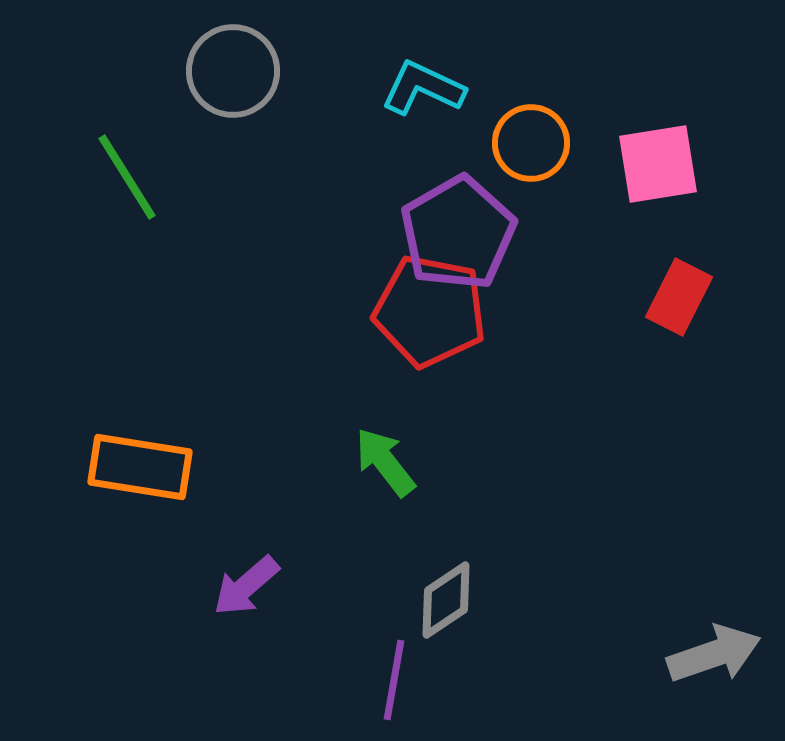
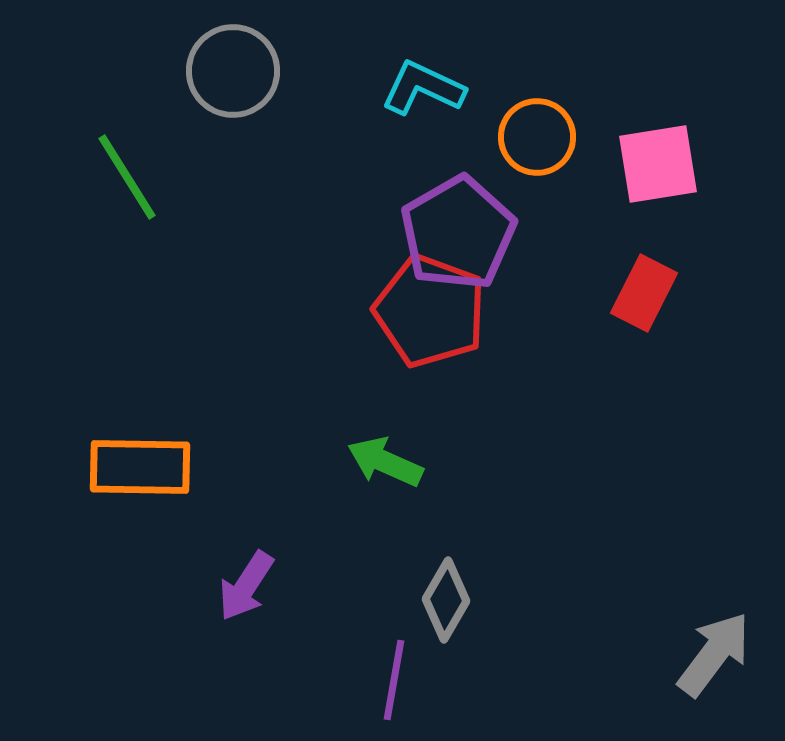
orange circle: moved 6 px right, 6 px up
red rectangle: moved 35 px left, 4 px up
red pentagon: rotated 9 degrees clockwise
green arrow: rotated 28 degrees counterclockwise
orange rectangle: rotated 8 degrees counterclockwise
purple arrow: rotated 16 degrees counterclockwise
gray diamond: rotated 26 degrees counterclockwise
gray arrow: rotated 34 degrees counterclockwise
